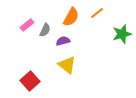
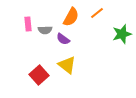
pink rectangle: moved 1 px right, 1 px up; rotated 56 degrees counterclockwise
gray semicircle: rotated 64 degrees clockwise
purple semicircle: moved 2 px up; rotated 128 degrees counterclockwise
red square: moved 9 px right, 6 px up
